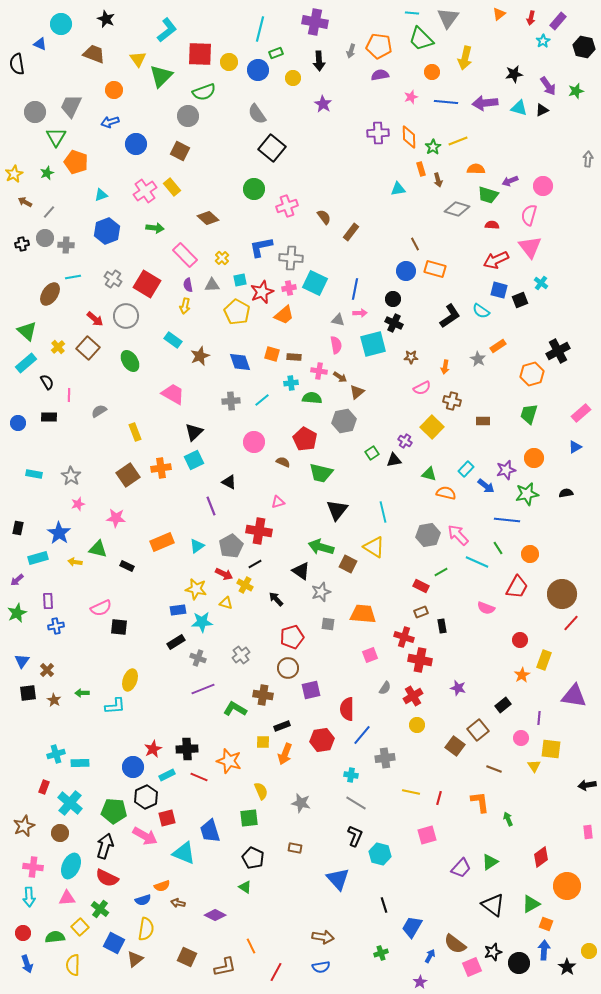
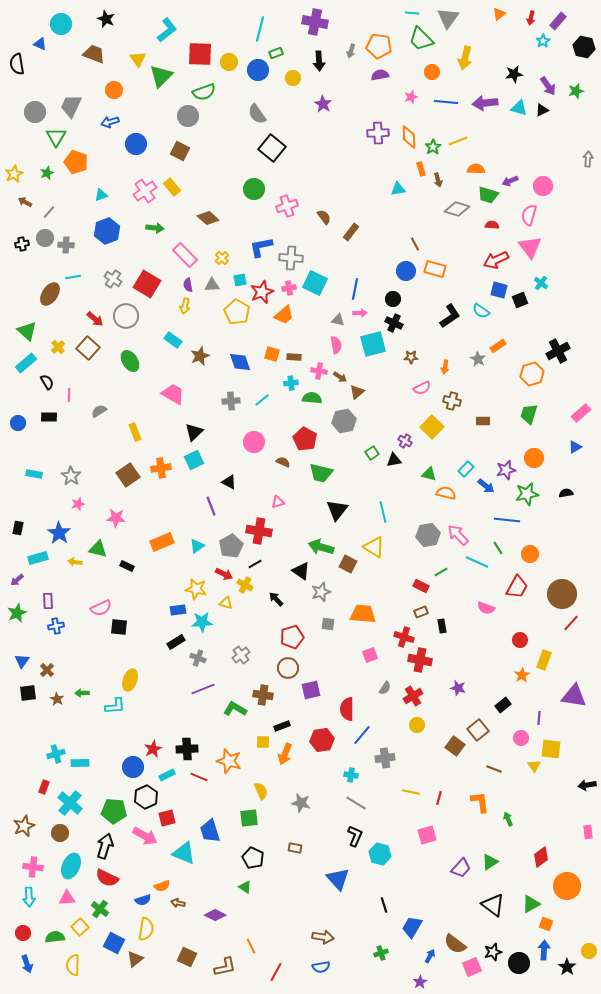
brown star at (54, 700): moved 3 px right, 1 px up
